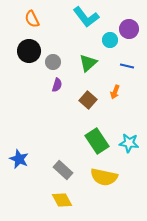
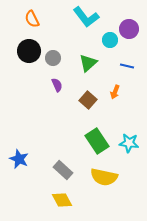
gray circle: moved 4 px up
purple semicircle: rotated 40 degrees counterclockwise
